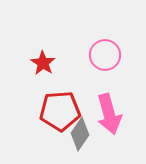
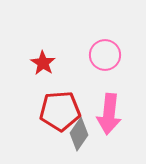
pink arrow: rotated 21 degrees clockwise
gray diamond: moved 1 px left
